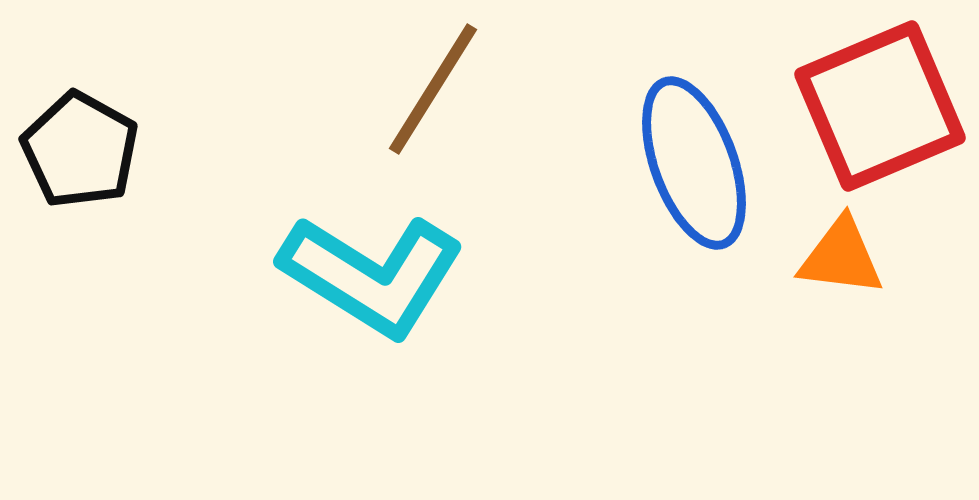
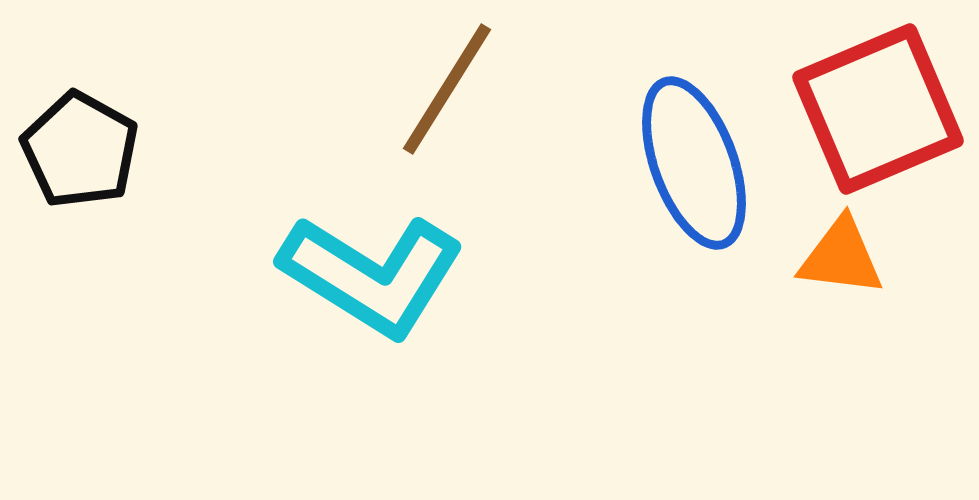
brown line: moved 14 px right
red square: moved 2 px left, 3 px down
